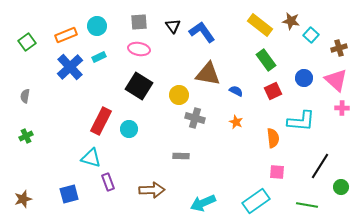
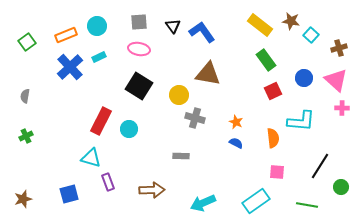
blue semicircle at (236, 91): moved 52 px down
